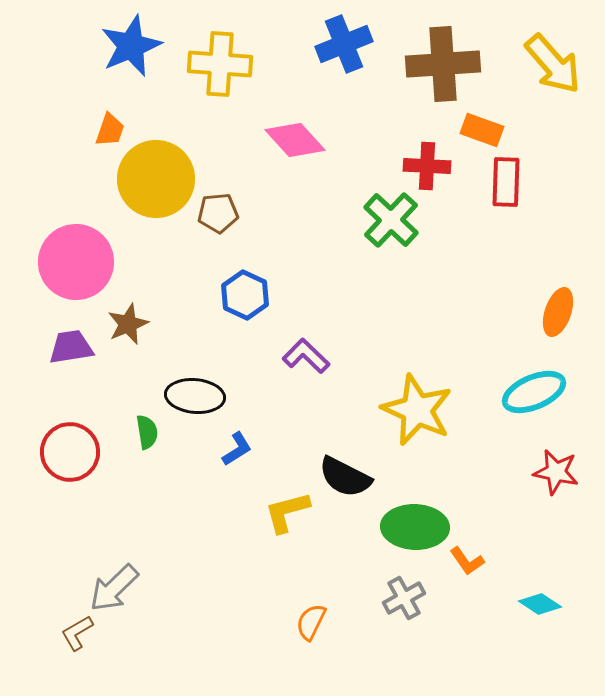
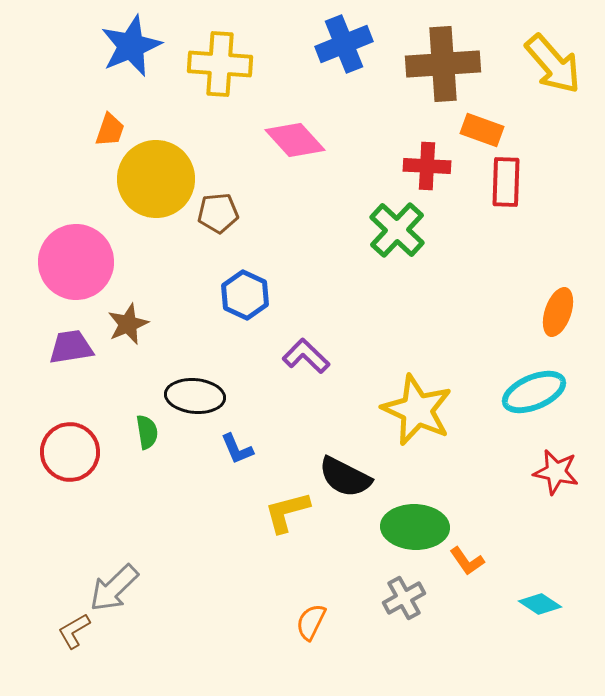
green cross: moved 6 px right, 10 px down
blue L-shape: rotated 99 degrees clockwise
brown L-shape: moved 3 px left, 2 px up
